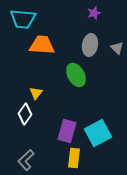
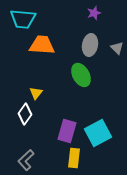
green ellipse: moved 5 px right
